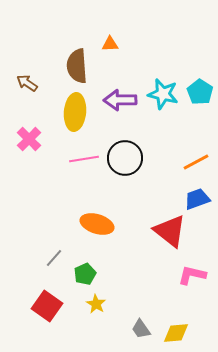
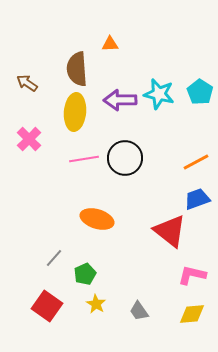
brown semicircle: moved 3 px down
cyan star: moved 4 px left
orange ellipse: moved 5 px up
gray trapezoid: moved 2 px left, 18 px up
yellow diamond: moved 16 px right, 19 px up
